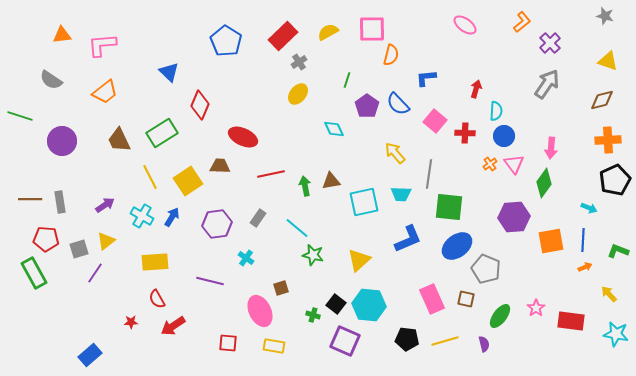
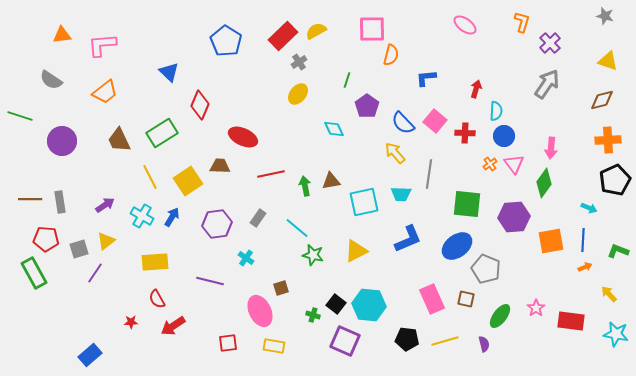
orange L-shape at (522, 22): rotated 35 degrees counterclockwise
yellow semicircle at (328, 32): moved 12 px left, 1 px up
blue semicircle at (398, 104): moved 5 px right, 19 px down
green square at (449, 207): moved 18 px right, 3 px up
yellow triangle at (359, 260): moved 3 px left, 9 px up; rotated 15 degrees clockwise
red square at (228, 343): rotated 12 degrees counterclockwise
